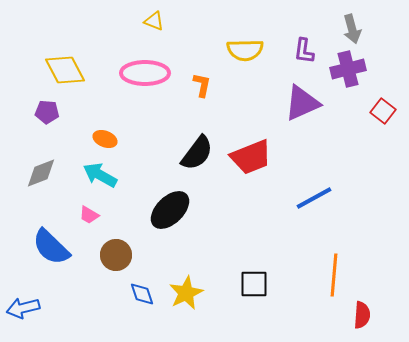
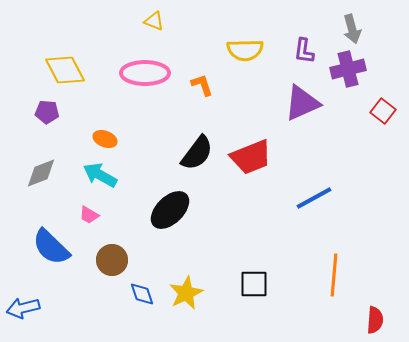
orange L-shape: rotated 30 degrees counterclockwise
brown circle: moved 4 px left, 5 px down
red semicircle: moved 13 px right, 5 px down
